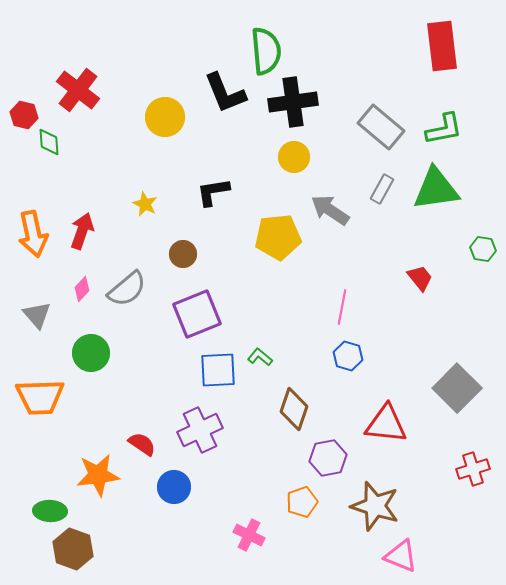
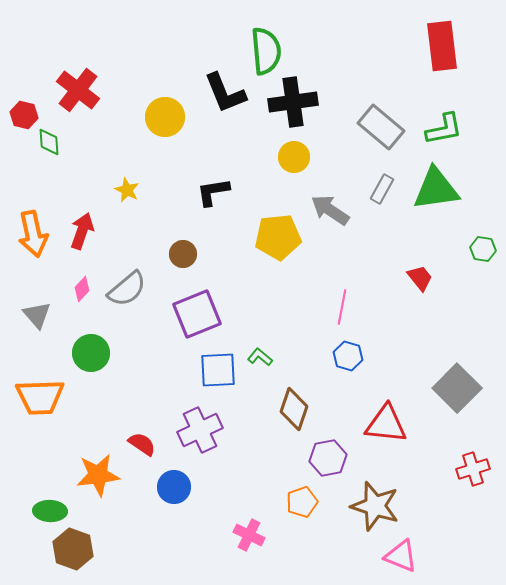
yellow star at (145, 204): moved 18 px left, 14 px up
